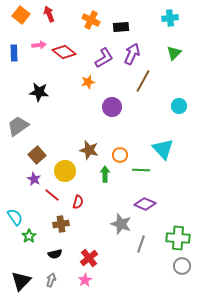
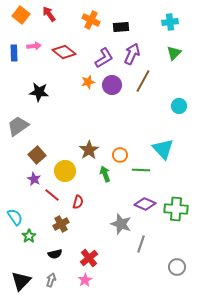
red arrow: rotated 14 degrees counterclockwise
cyan cross: moved 4 px down
pink arrow: moved 5 px left, 1 px down
purple circle: moved 22 px up
brown star: rotated 24 degrees clockwise
green arrow: rotated 21 degrees counterclockwise
brown cross: rotated 21 degrees counterclockwise
green cross: moved 2 px left, 29 px up
gray circle: moved 5 px left, 1 px down
